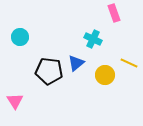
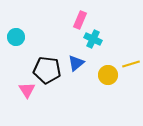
pink rectangle: moved 34 px left, 7 px down; rotated 42 degrees clockwise
cyan circle: moved 4 px left
yellow line: moved 2 px right, 1 px down; rotated 42 degrees counterclockwise
black pentagon: moved 2 px left, 1 px up
yellow circle: moved 3 px right
pink triangle: moved 12 px right, 11 px up
